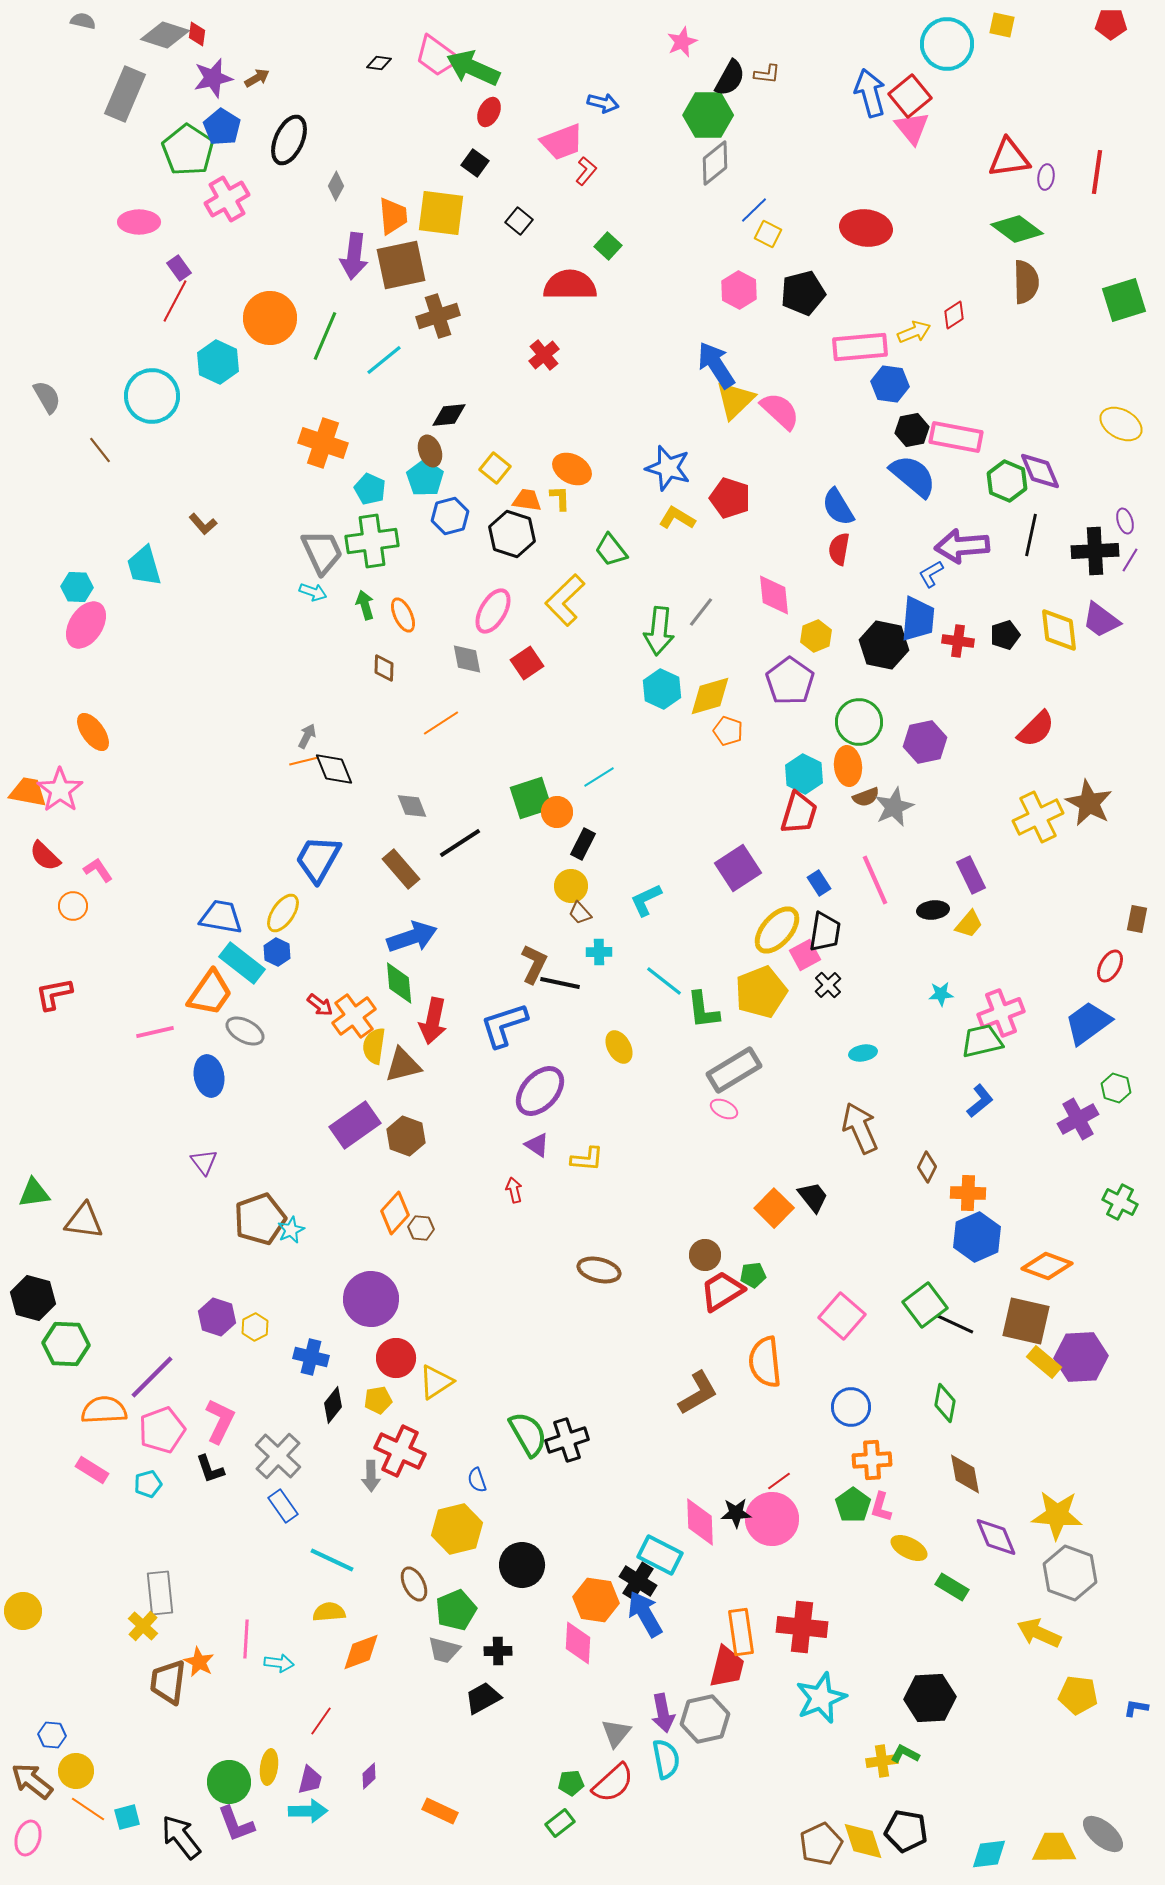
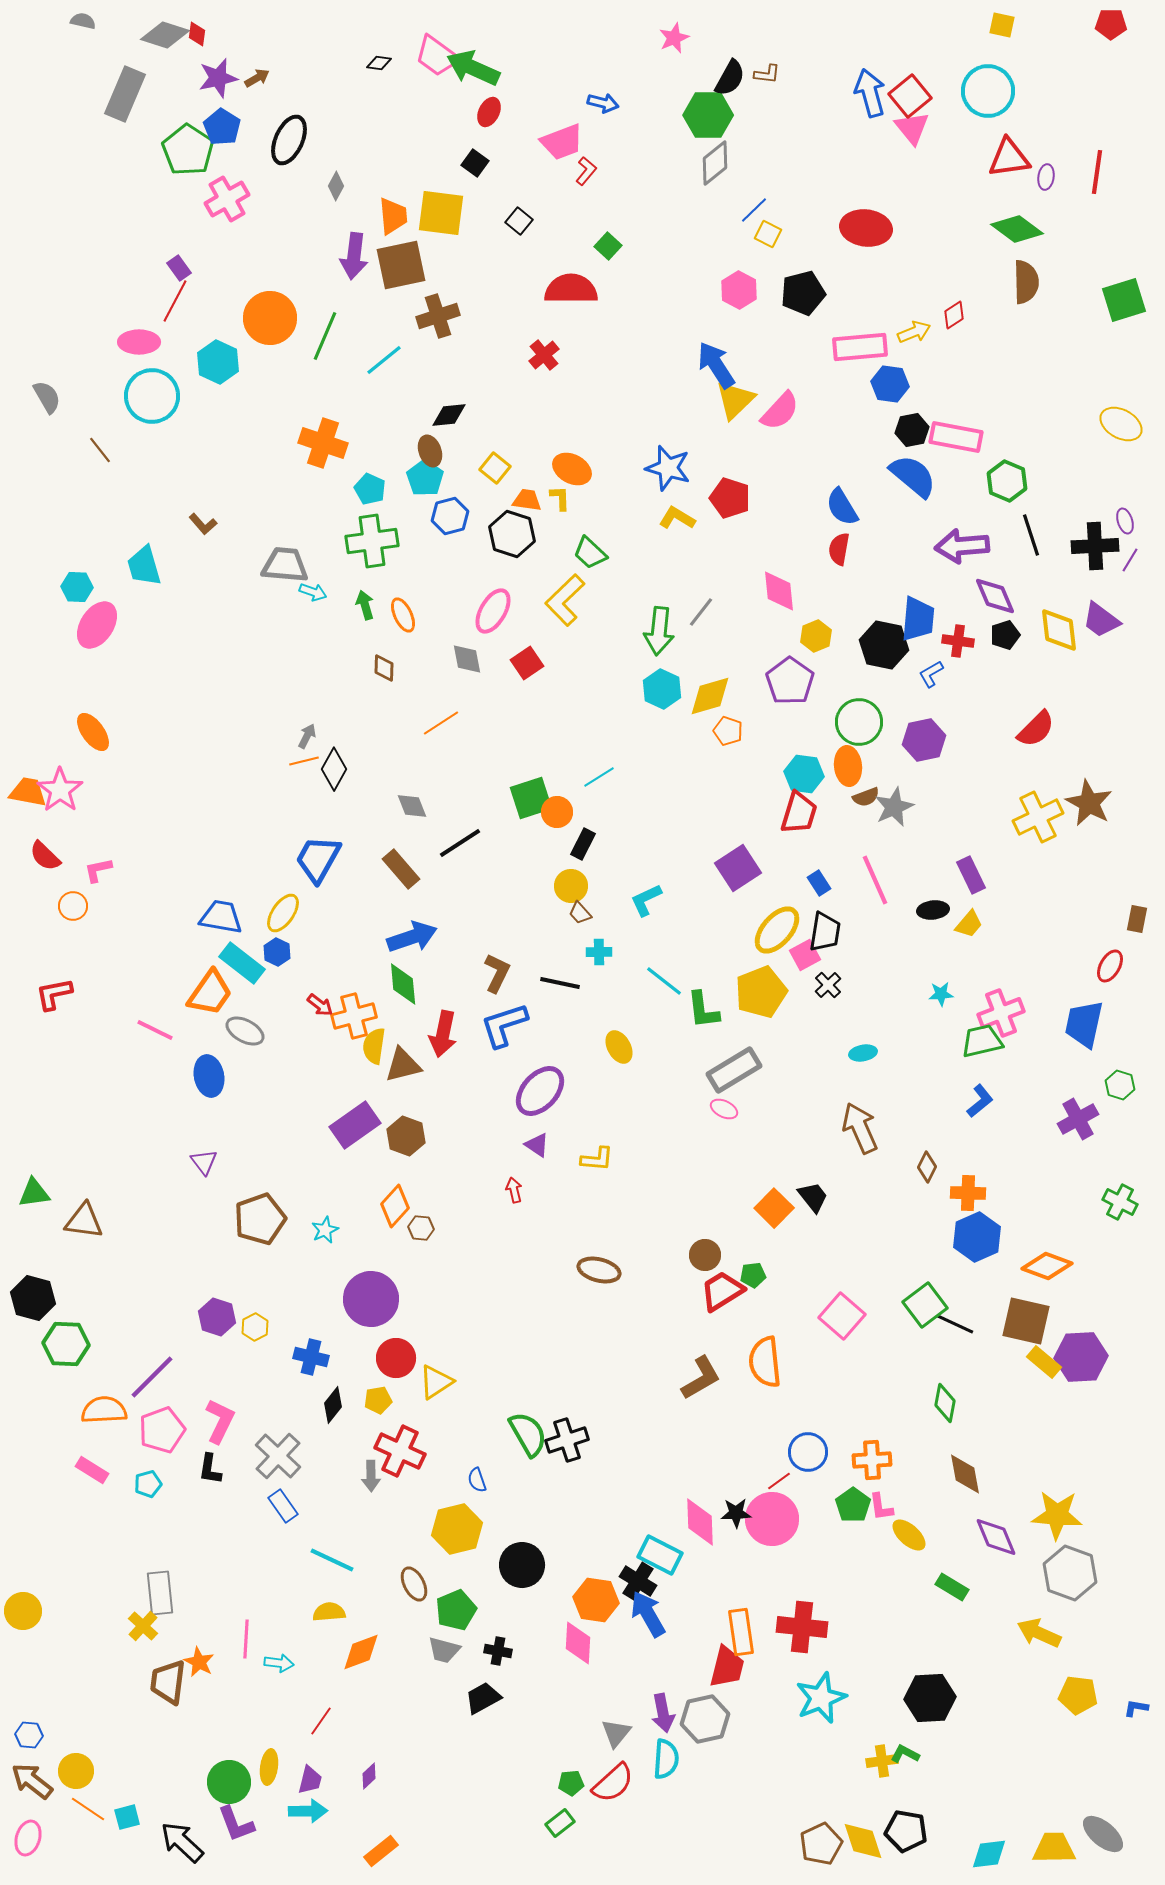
pink star at (682, 42): moved 8 px left, 4 px up
cyan circle at (947, 44): moved 41 px right, 47 px down
purple star at (213, 78): moved 5 px right
pink ellipse at (139, 222): moved 120 px down
red semicircle at (570, 285): moved 1 px right, 4 px down
pink semicircle at (780, 411): rotated 90 degrees clockwise
purple diamond at (1040, 471): moved 45 px left, 125 px down
blue semicircle at (838, 507): moved 4 px right
black line at (1031, 535): rotated 30 degrees counterclockwise
green trapezoid at (611, 550): moved 21 px left, 3 px down; rotated 9 degrees counterclockwise
black cross at (1095, 551): moved 5 px up
gray trapezoid at (322, 552): moved 37 px left, 13 px down; rotated 60 degrees counterclockwise
blue L-shape at (931, 574): moved 100 px down
pink diamond at (774, 595): moved 5 px right, 4 px up
pink ellipse at (86, 625): moved 11 px right
purple hexagon at (925, 742): moved 1 px left, 2 px up
black diamond at (334, 769): rotated 51 degrees clockwise
cyan hexagon at (804, 774): rotated 18 degrees counterclockwise
pink L-shape at (98, 870): rotated 68 degrees counterclockwise
brown L-shape at (534, 964): moved 37 px left, 9 px down
green diamond at (399, 983): moved 4 px right, 1 px down
orange cross at (354, 1016): rotated 21 degrees clockwise
red arrow at (433, 1021): moved 10 px right, 13 px down
blue trapezoid at (1088, 1023): moved 4 px left, 1 px down; rotated 42 degrees counterclockwise
pink line at (155, 1032): moved 2 px up; rotated 39 degrees clockwise
green hexagon at (1116, 1088): moved 4 px right, 3 px up
yellow L-shape at (587, 1159): moved 10 px right
orange diamond at (395, 1213): moved 7 px up
cyan star at (291, 1230): moved 34 px right
brown L-shape at (698, 1393): moved 3 px right, 15 px up
blue circle at (851, 1407): moved 43 px left, 45 px down
black L-shape at (210, 1469): rotated 28 degrees clockwise
pink L-shape at (881, 1507): rotated 24 degrees counterclockwise
yellow ellipse at (909, 1548): moved 13 px up; rotated 15 degrees clockwise
blue arrow at (645, 1614): moved 3 px right
black cross at (498, 1651): rotated 12 degrees clockwise
blue hexagon at (52, 1735): moved 23 px left
cyan semicircle at (666, 1759): rotated 15 degrees clockwise
orange rectangle at (440, 1811): moved 59 px left, 40 px down; rotated 64 degrees counterclockwise
black arrow at (181, 1837): moved 1 px right, 5 px down; rotated 9 degrees counterclockwise
